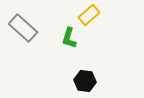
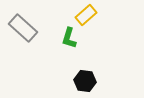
yellow rectangle: moved 3 px left
